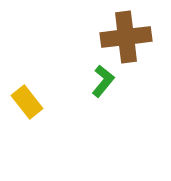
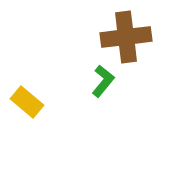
yellow rectangle: rotated 12 degrees counterclockwise
